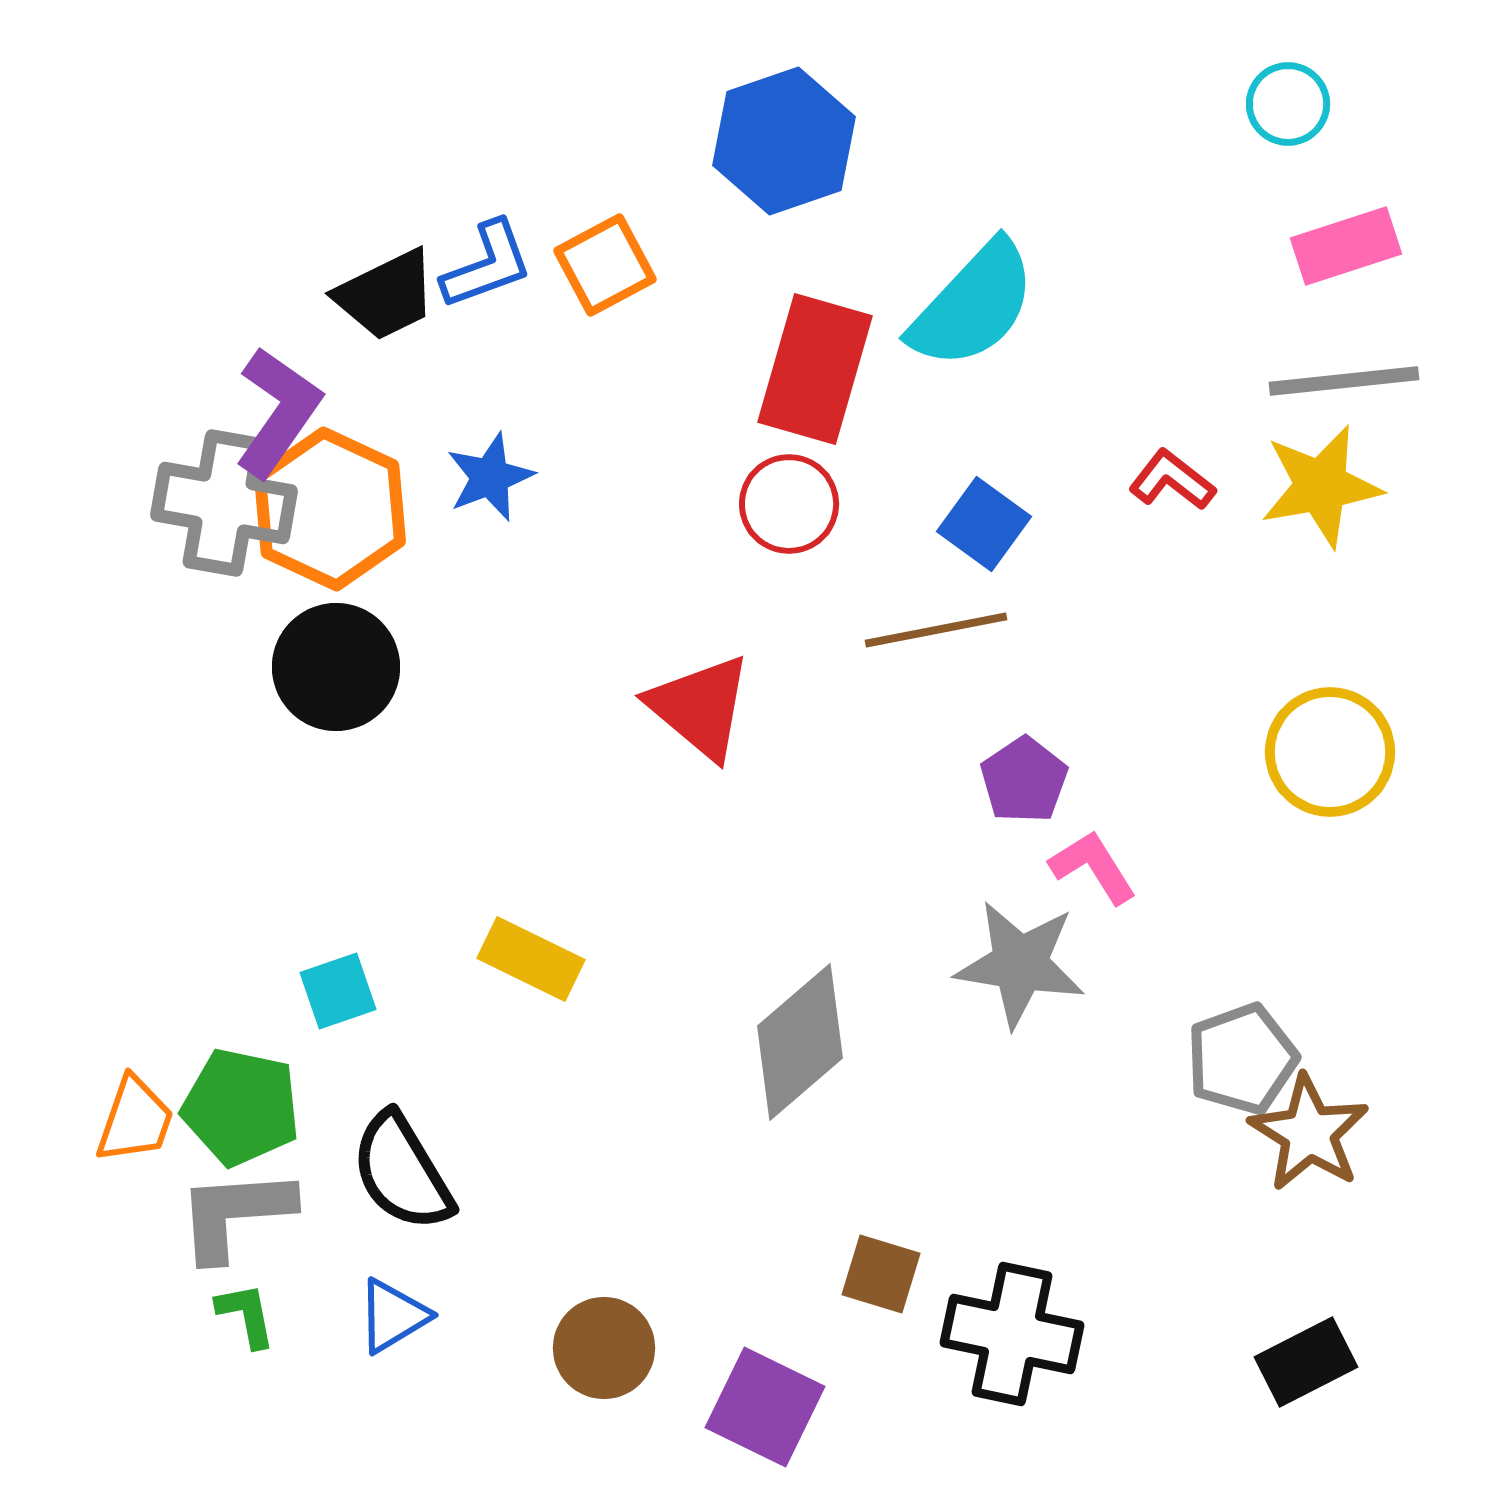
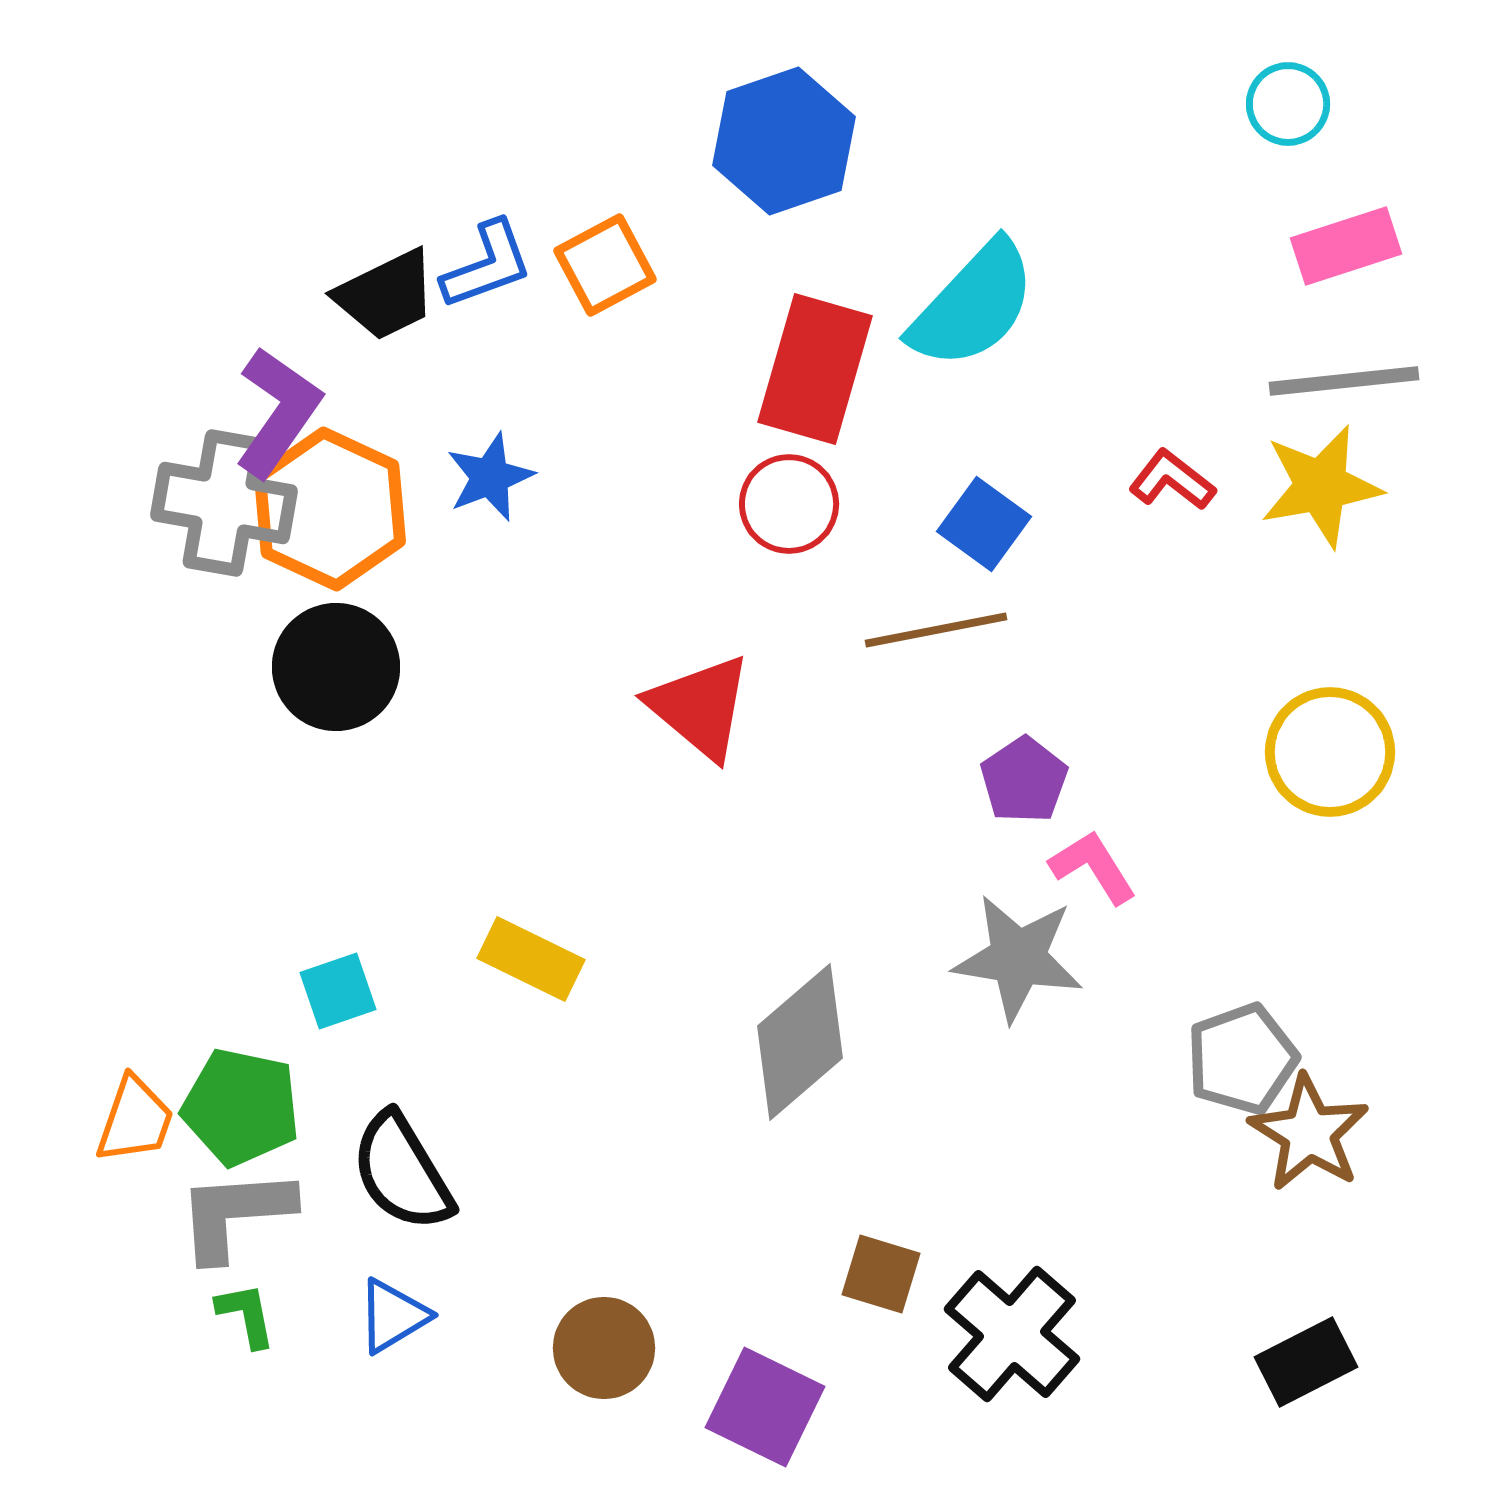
gray star: moved 2 px left, 6 px up
black cross: rotated 29 degrees clockwise
